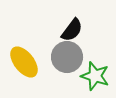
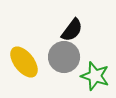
gray circle: moved 3 px left
